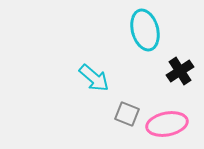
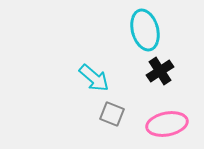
black cross: moved 20 px left
gray square: moved 15 px left
